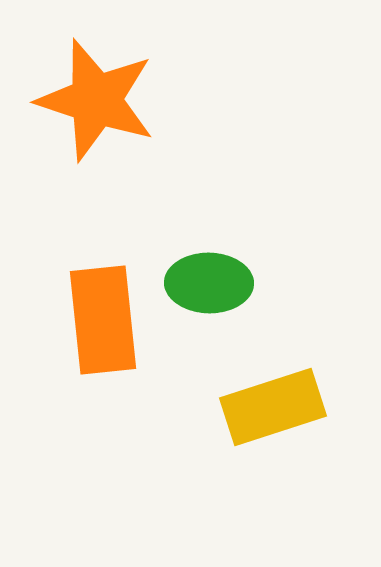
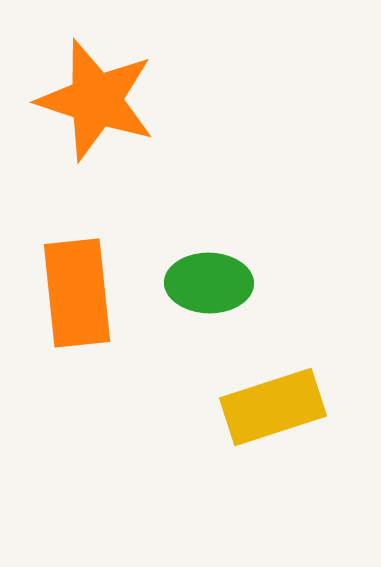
orange rectangle: moved 26 px left, 27 px up
